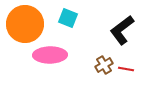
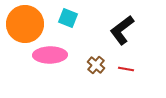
brown cross: moved 8 px left; rotated 18 degrees counterclockwise
